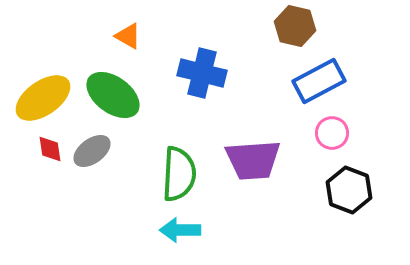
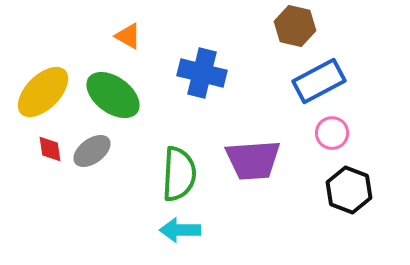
yellow ellipse: moved 6 px up; rotated 10 degrees counterclockwise
